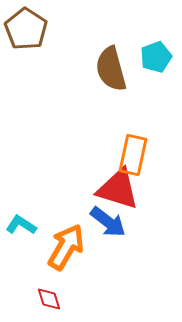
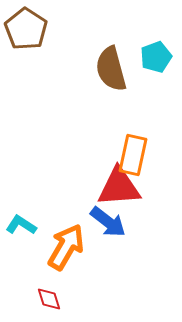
red triangle: moved 1 px right, 2 px up; rotated 21 degrees counterclockwise
